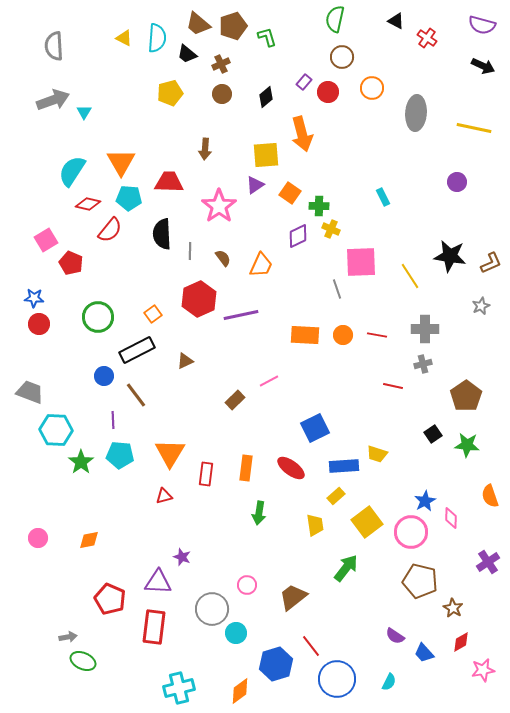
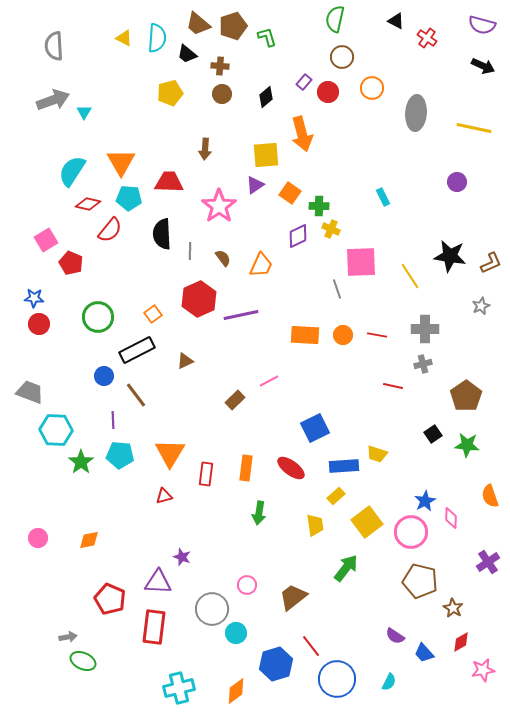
brown cross at (221, 64): moved 1 px left, 2 px down; rotated 30 degrees clockwise
orange diamond at (240, 691): moved 4 px left
